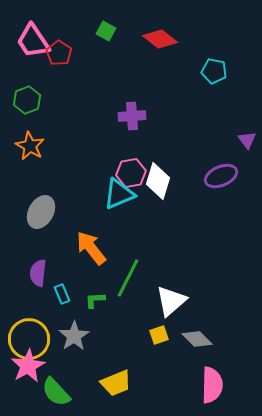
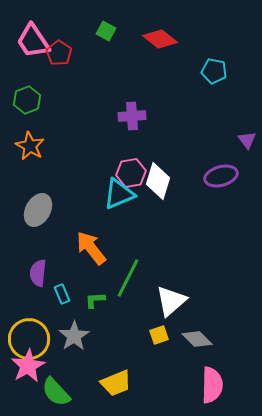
purple ellipse: rotated 8 degrees clockwise
gray ellipse: moved 3 px left, 2 px up
